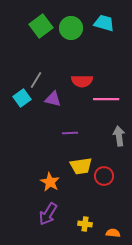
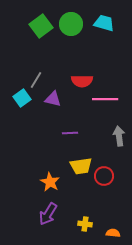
green circle: moved 4 px up
pink line: moved 1 px left
